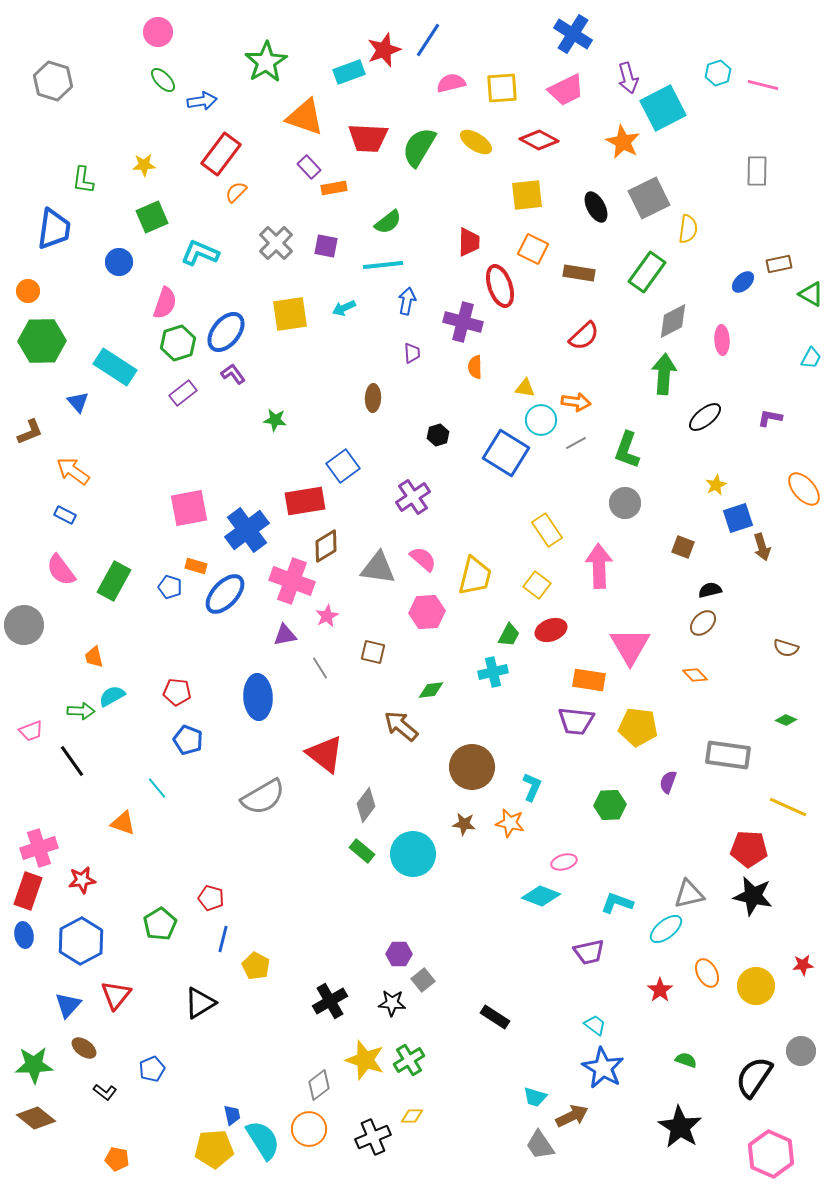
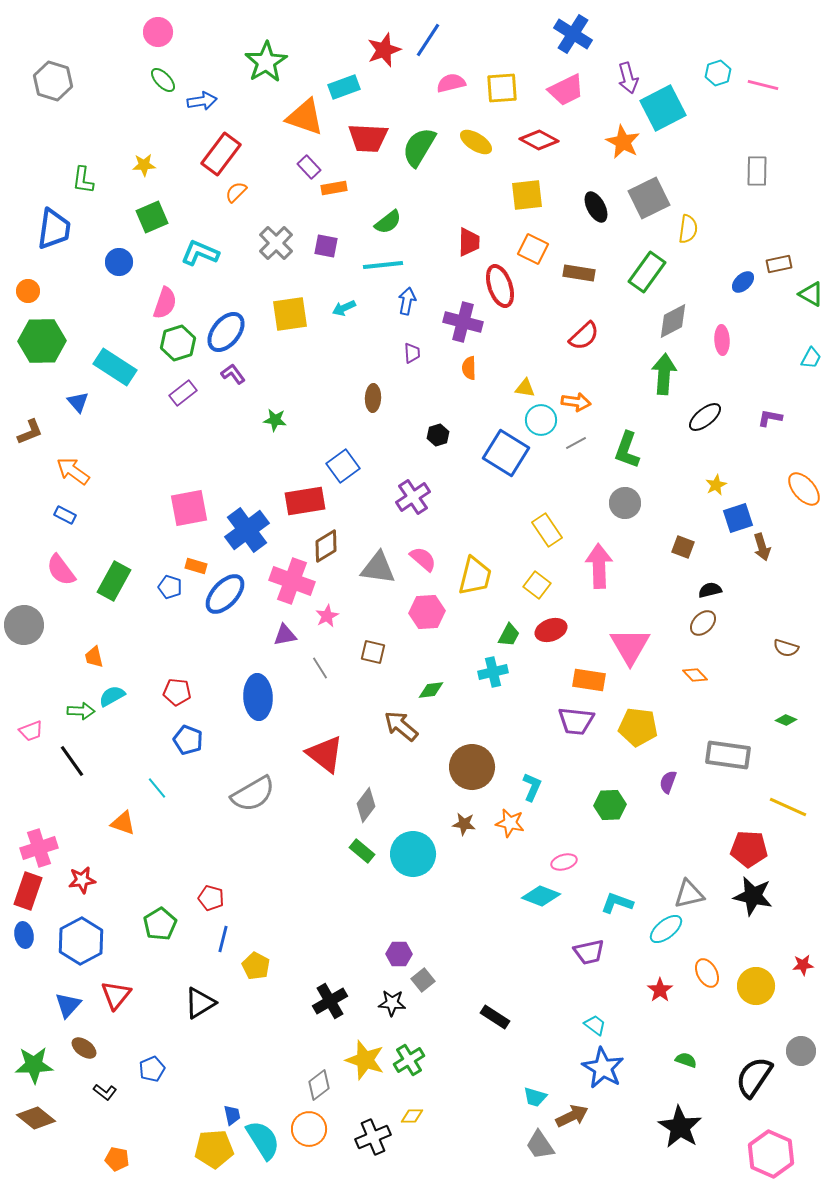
cyan rectangle at (349, 72): moved 5 px left, 15 px down
orange semicircle at (475, 367): moved 6 px left, 1 px down
gray semicircle at (263, 797): moved 10 px left, 3 px up
